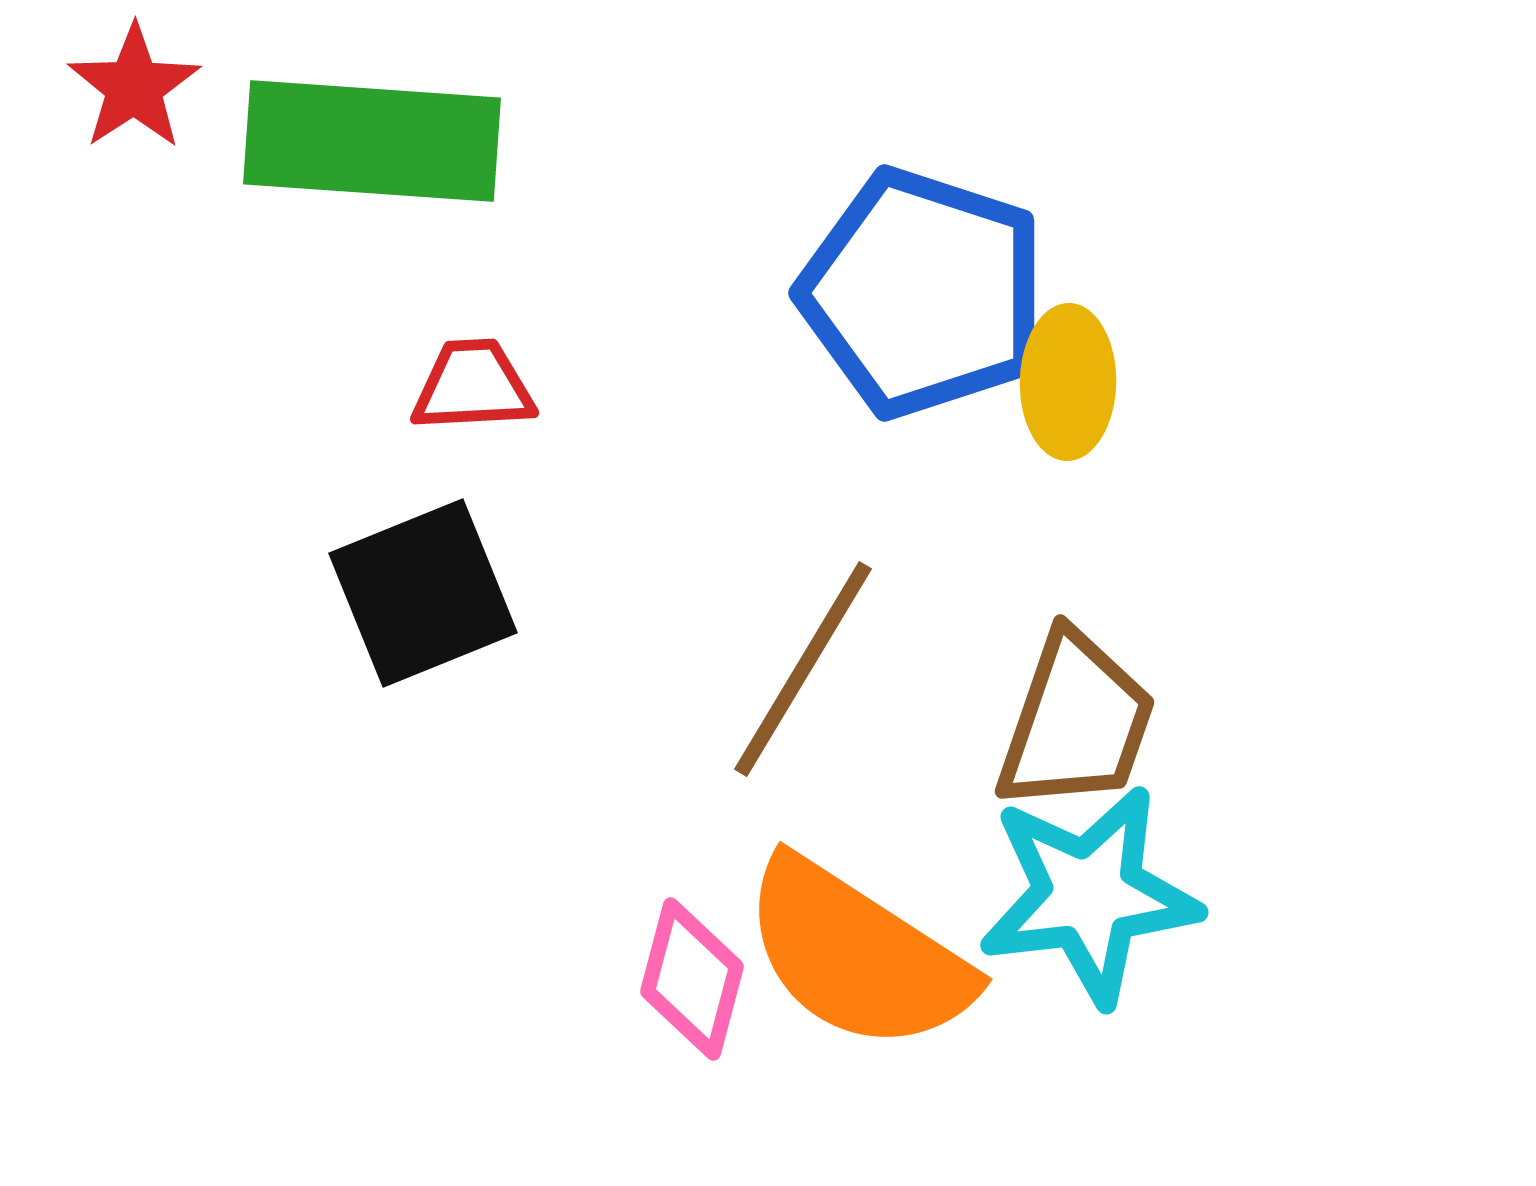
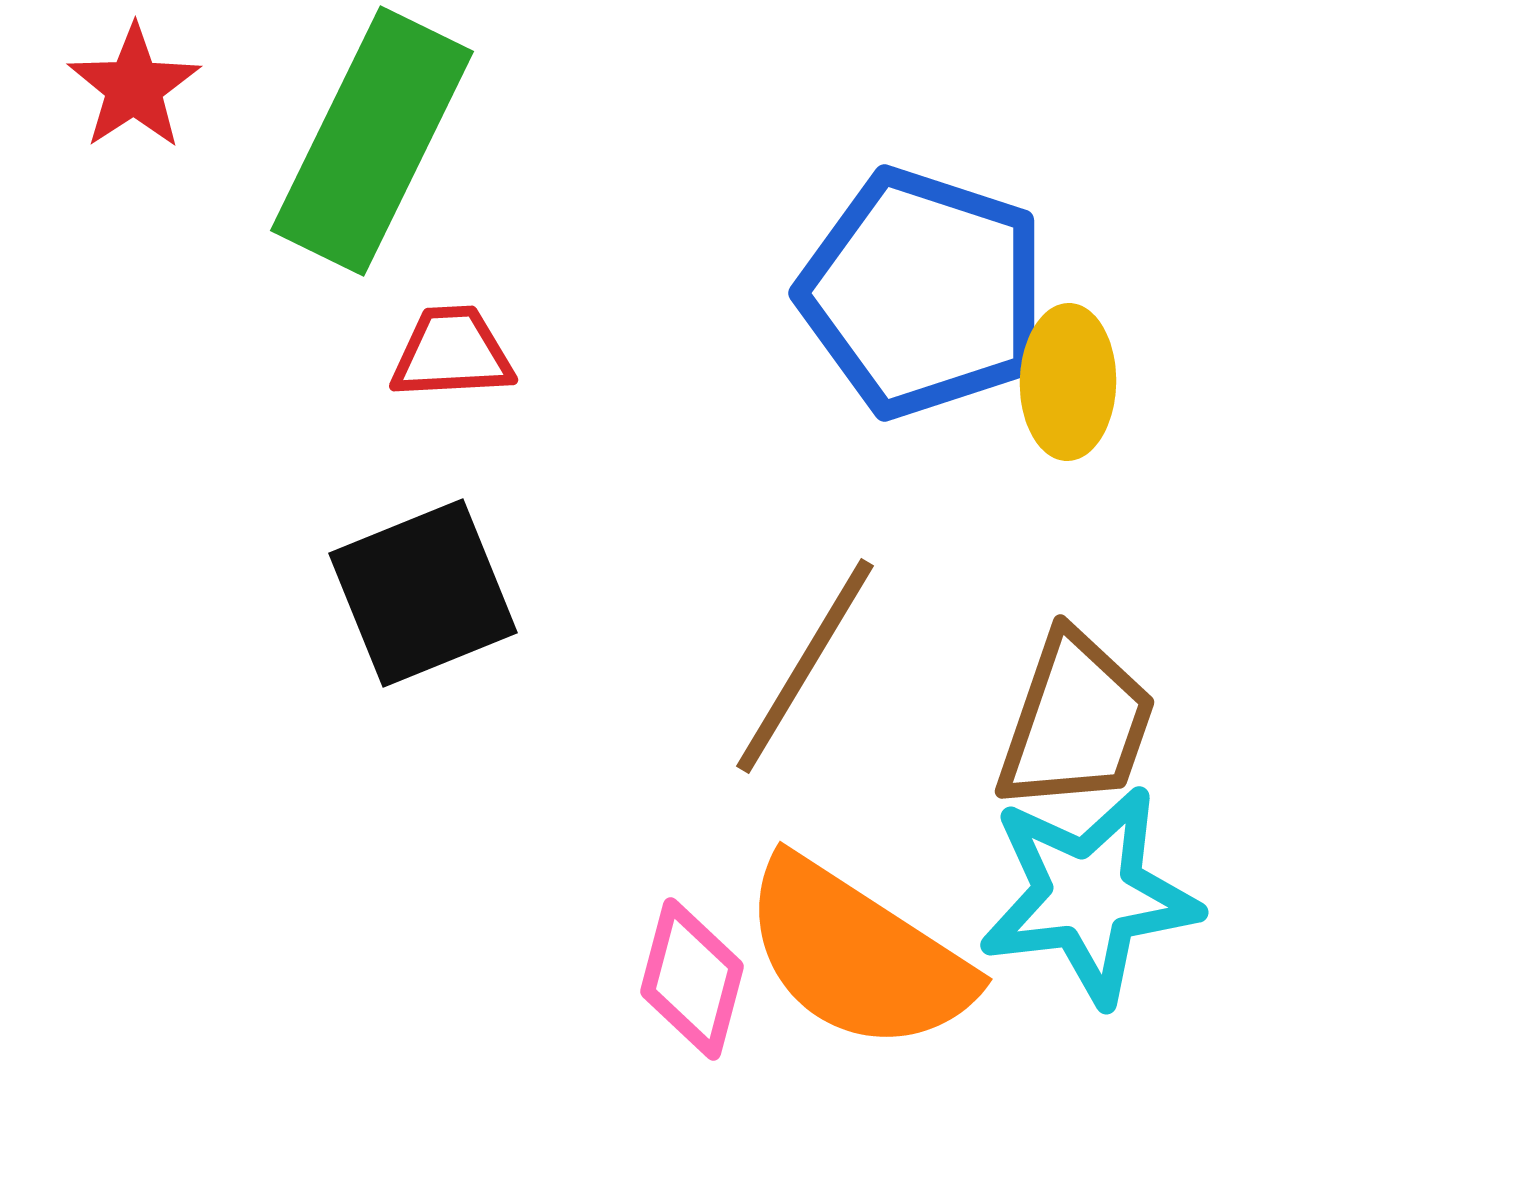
green rectangle: rotated 68 degrees counterclockwise
red trapezoid: moved 21 px left, 33 px up
brown line: moved 2 px right, 3 px up
